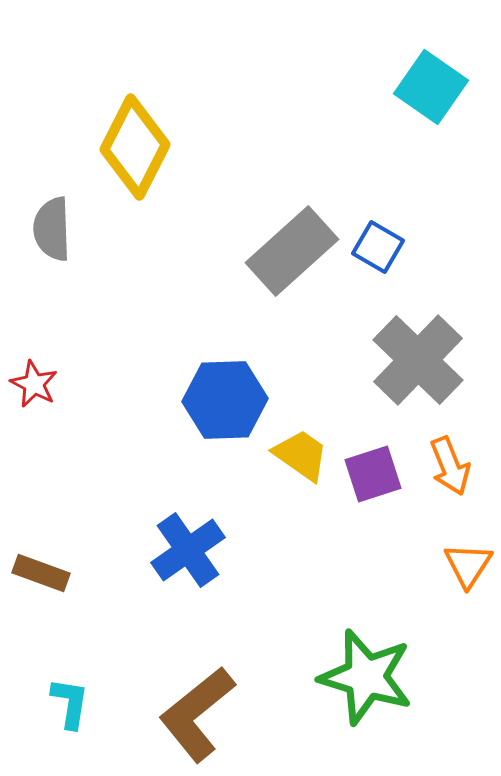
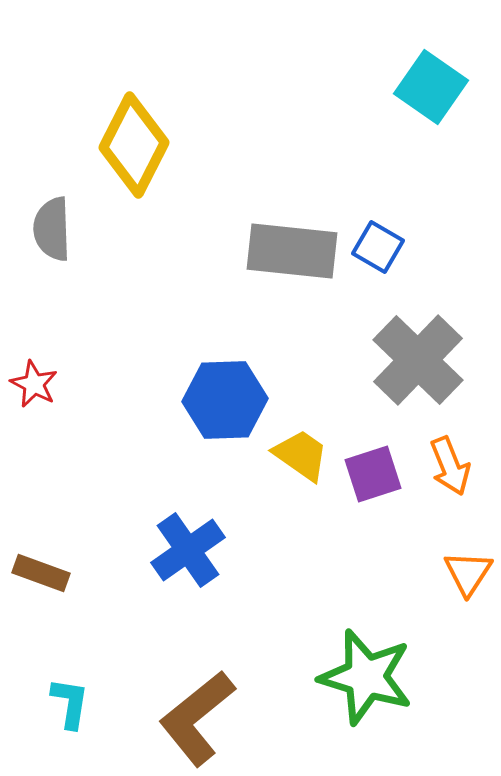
yellow diamond: moved 1 px left, 2 px up
gray rectangle: rotated 48 degrees clockwise
orange triangle: moved 8 px down
brown L-shape: moved 4 px down
